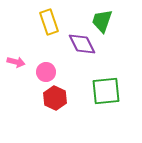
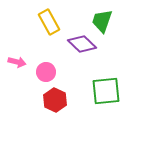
yellow rectangle: rotated 10 degrees counterclockwise
purple diamond: rotated 20 degrees counterclockwise
pink arrow: moved 1 px right
red hexagon: moved 2 px down
